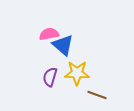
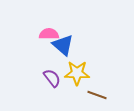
pink semicircle: rotated 12 degrees clockwise
purple semicircle: moved 2 px right, 1 px down; rotated 126 degrees clockwise
